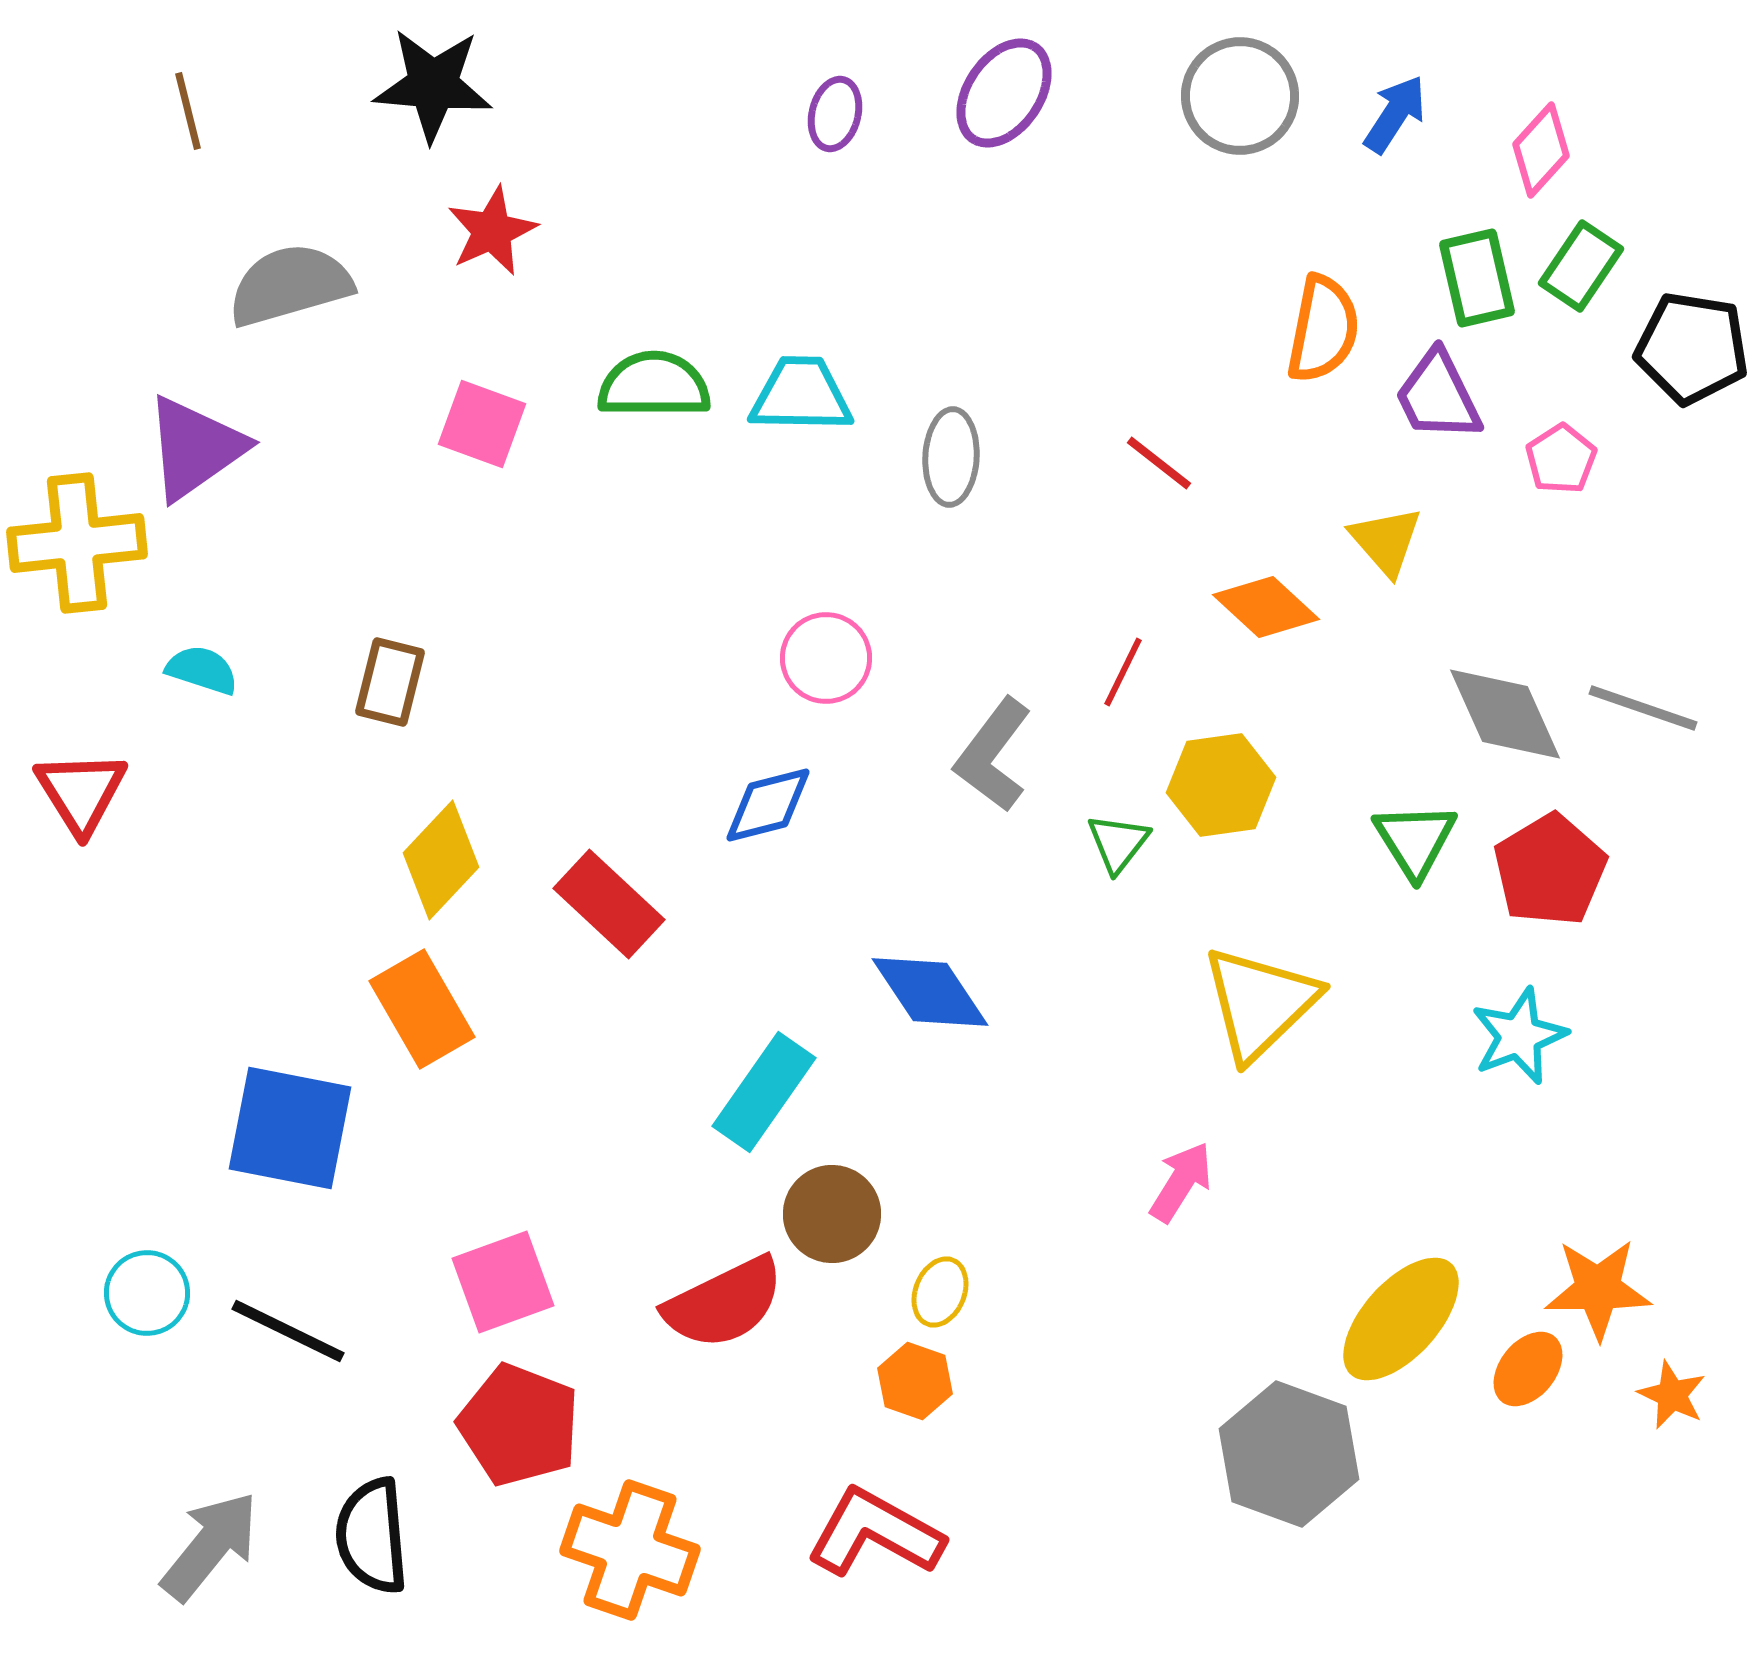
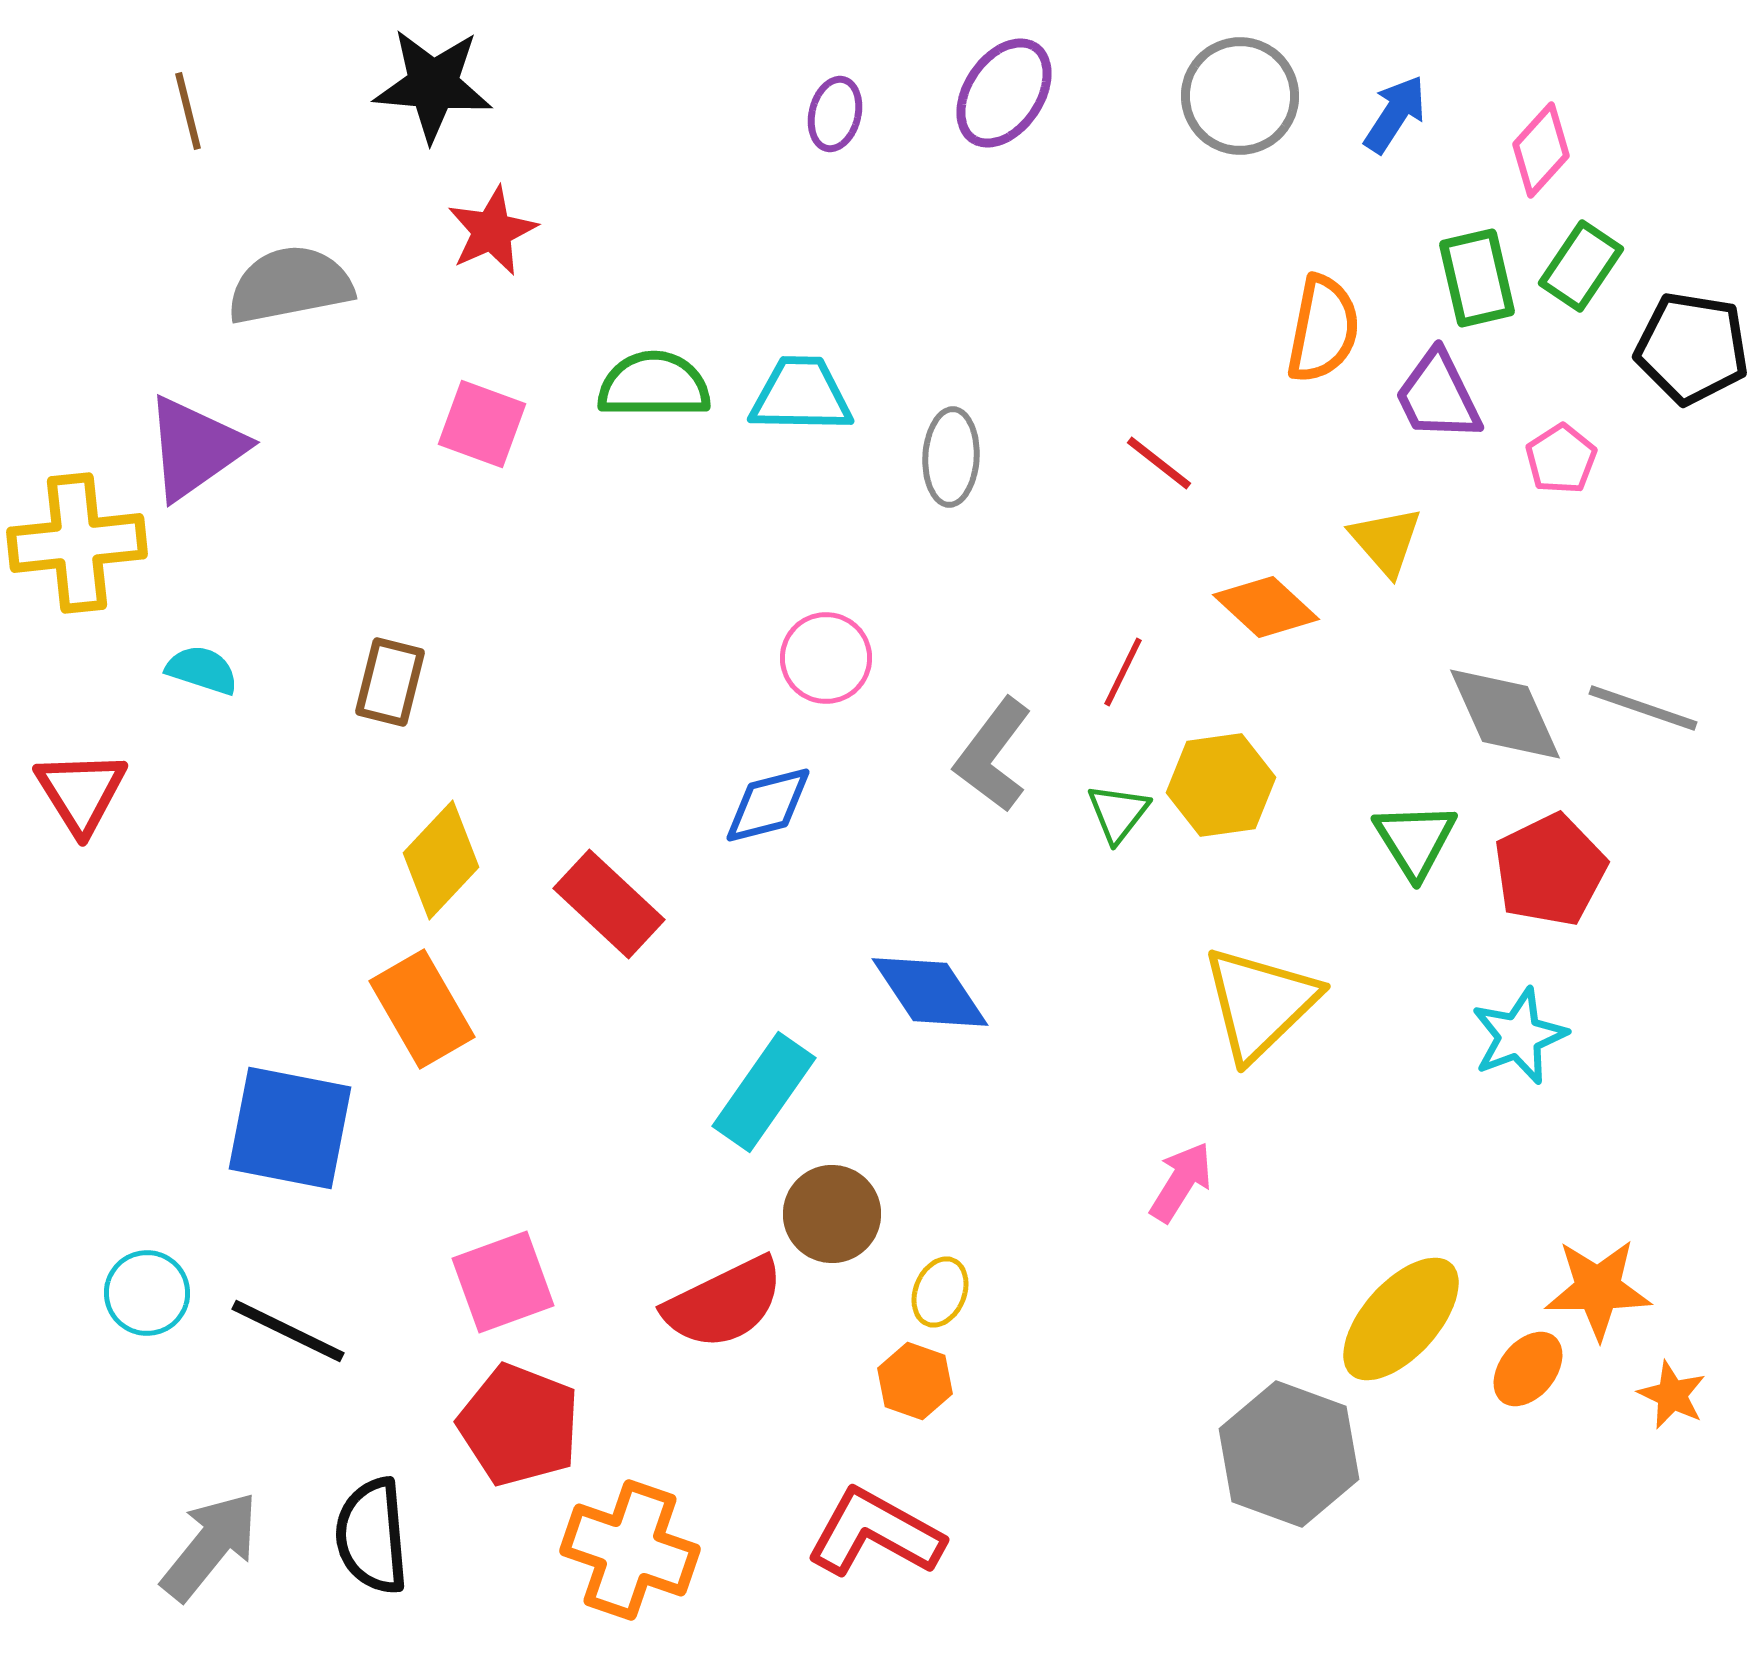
gray semicircle at (290, 285): rotated 5 degrees clockwise
green triangle at (1118, 843): moved 30 px up
red pentagon at (1550, 870): rotated 5 degrees clockwise
